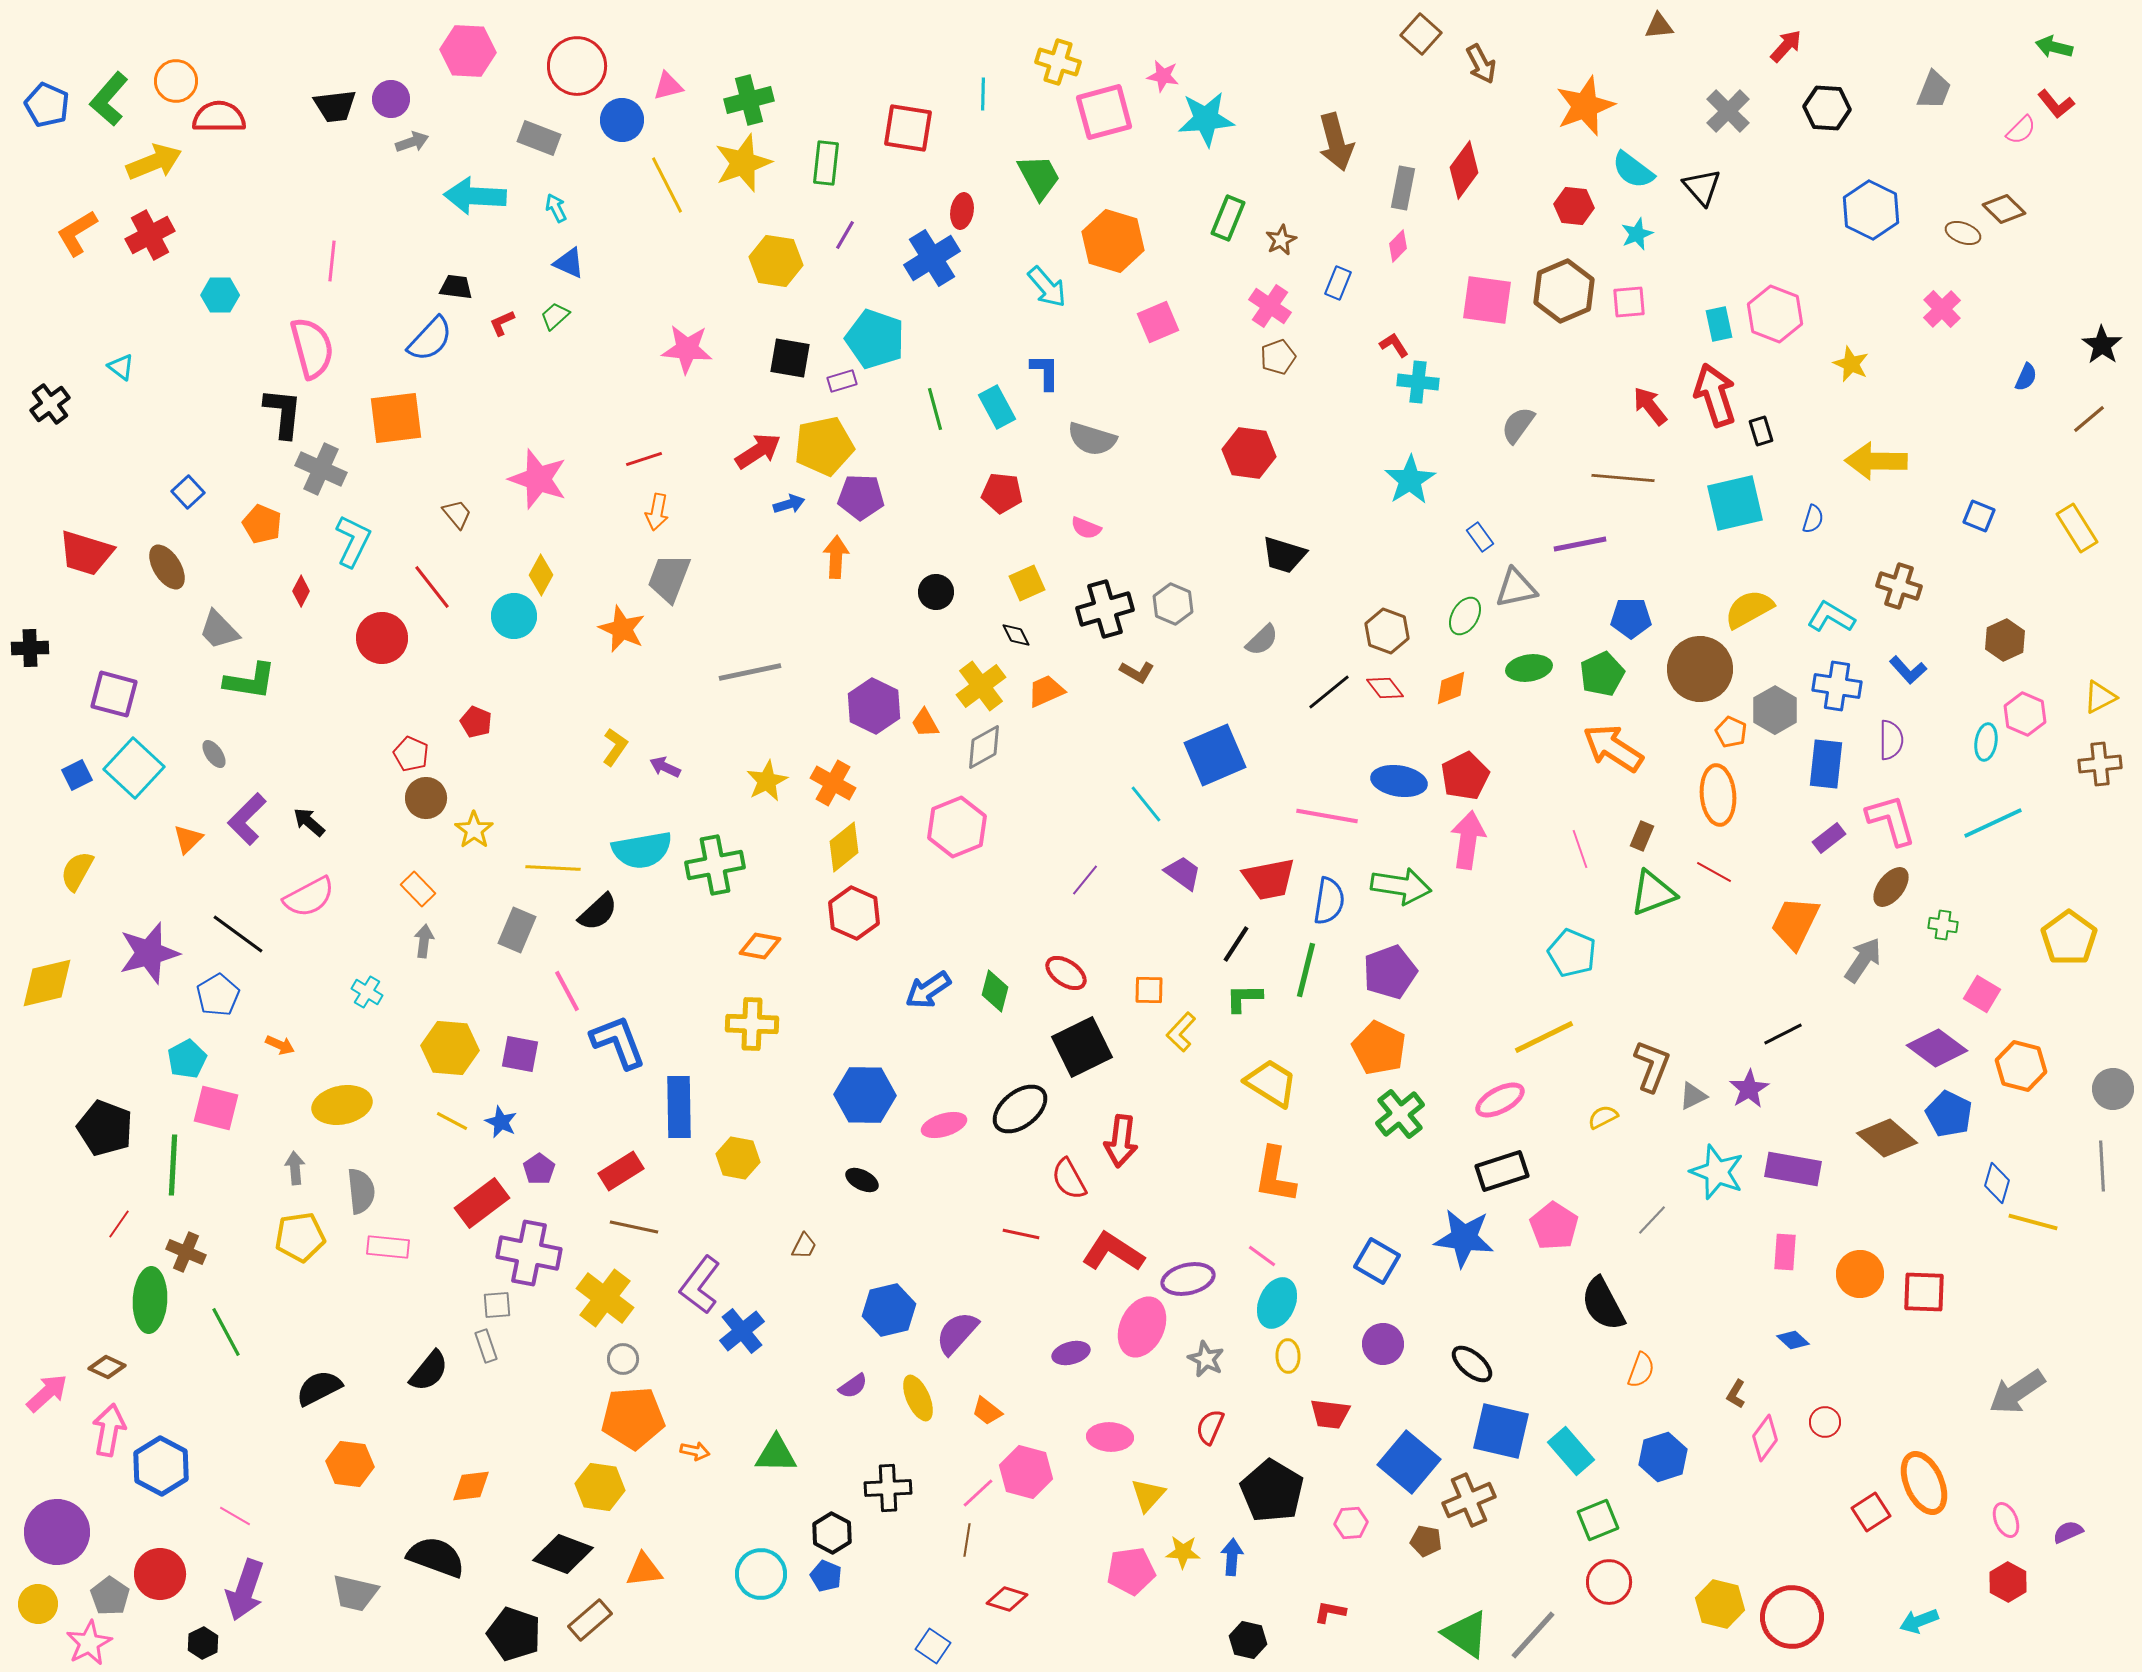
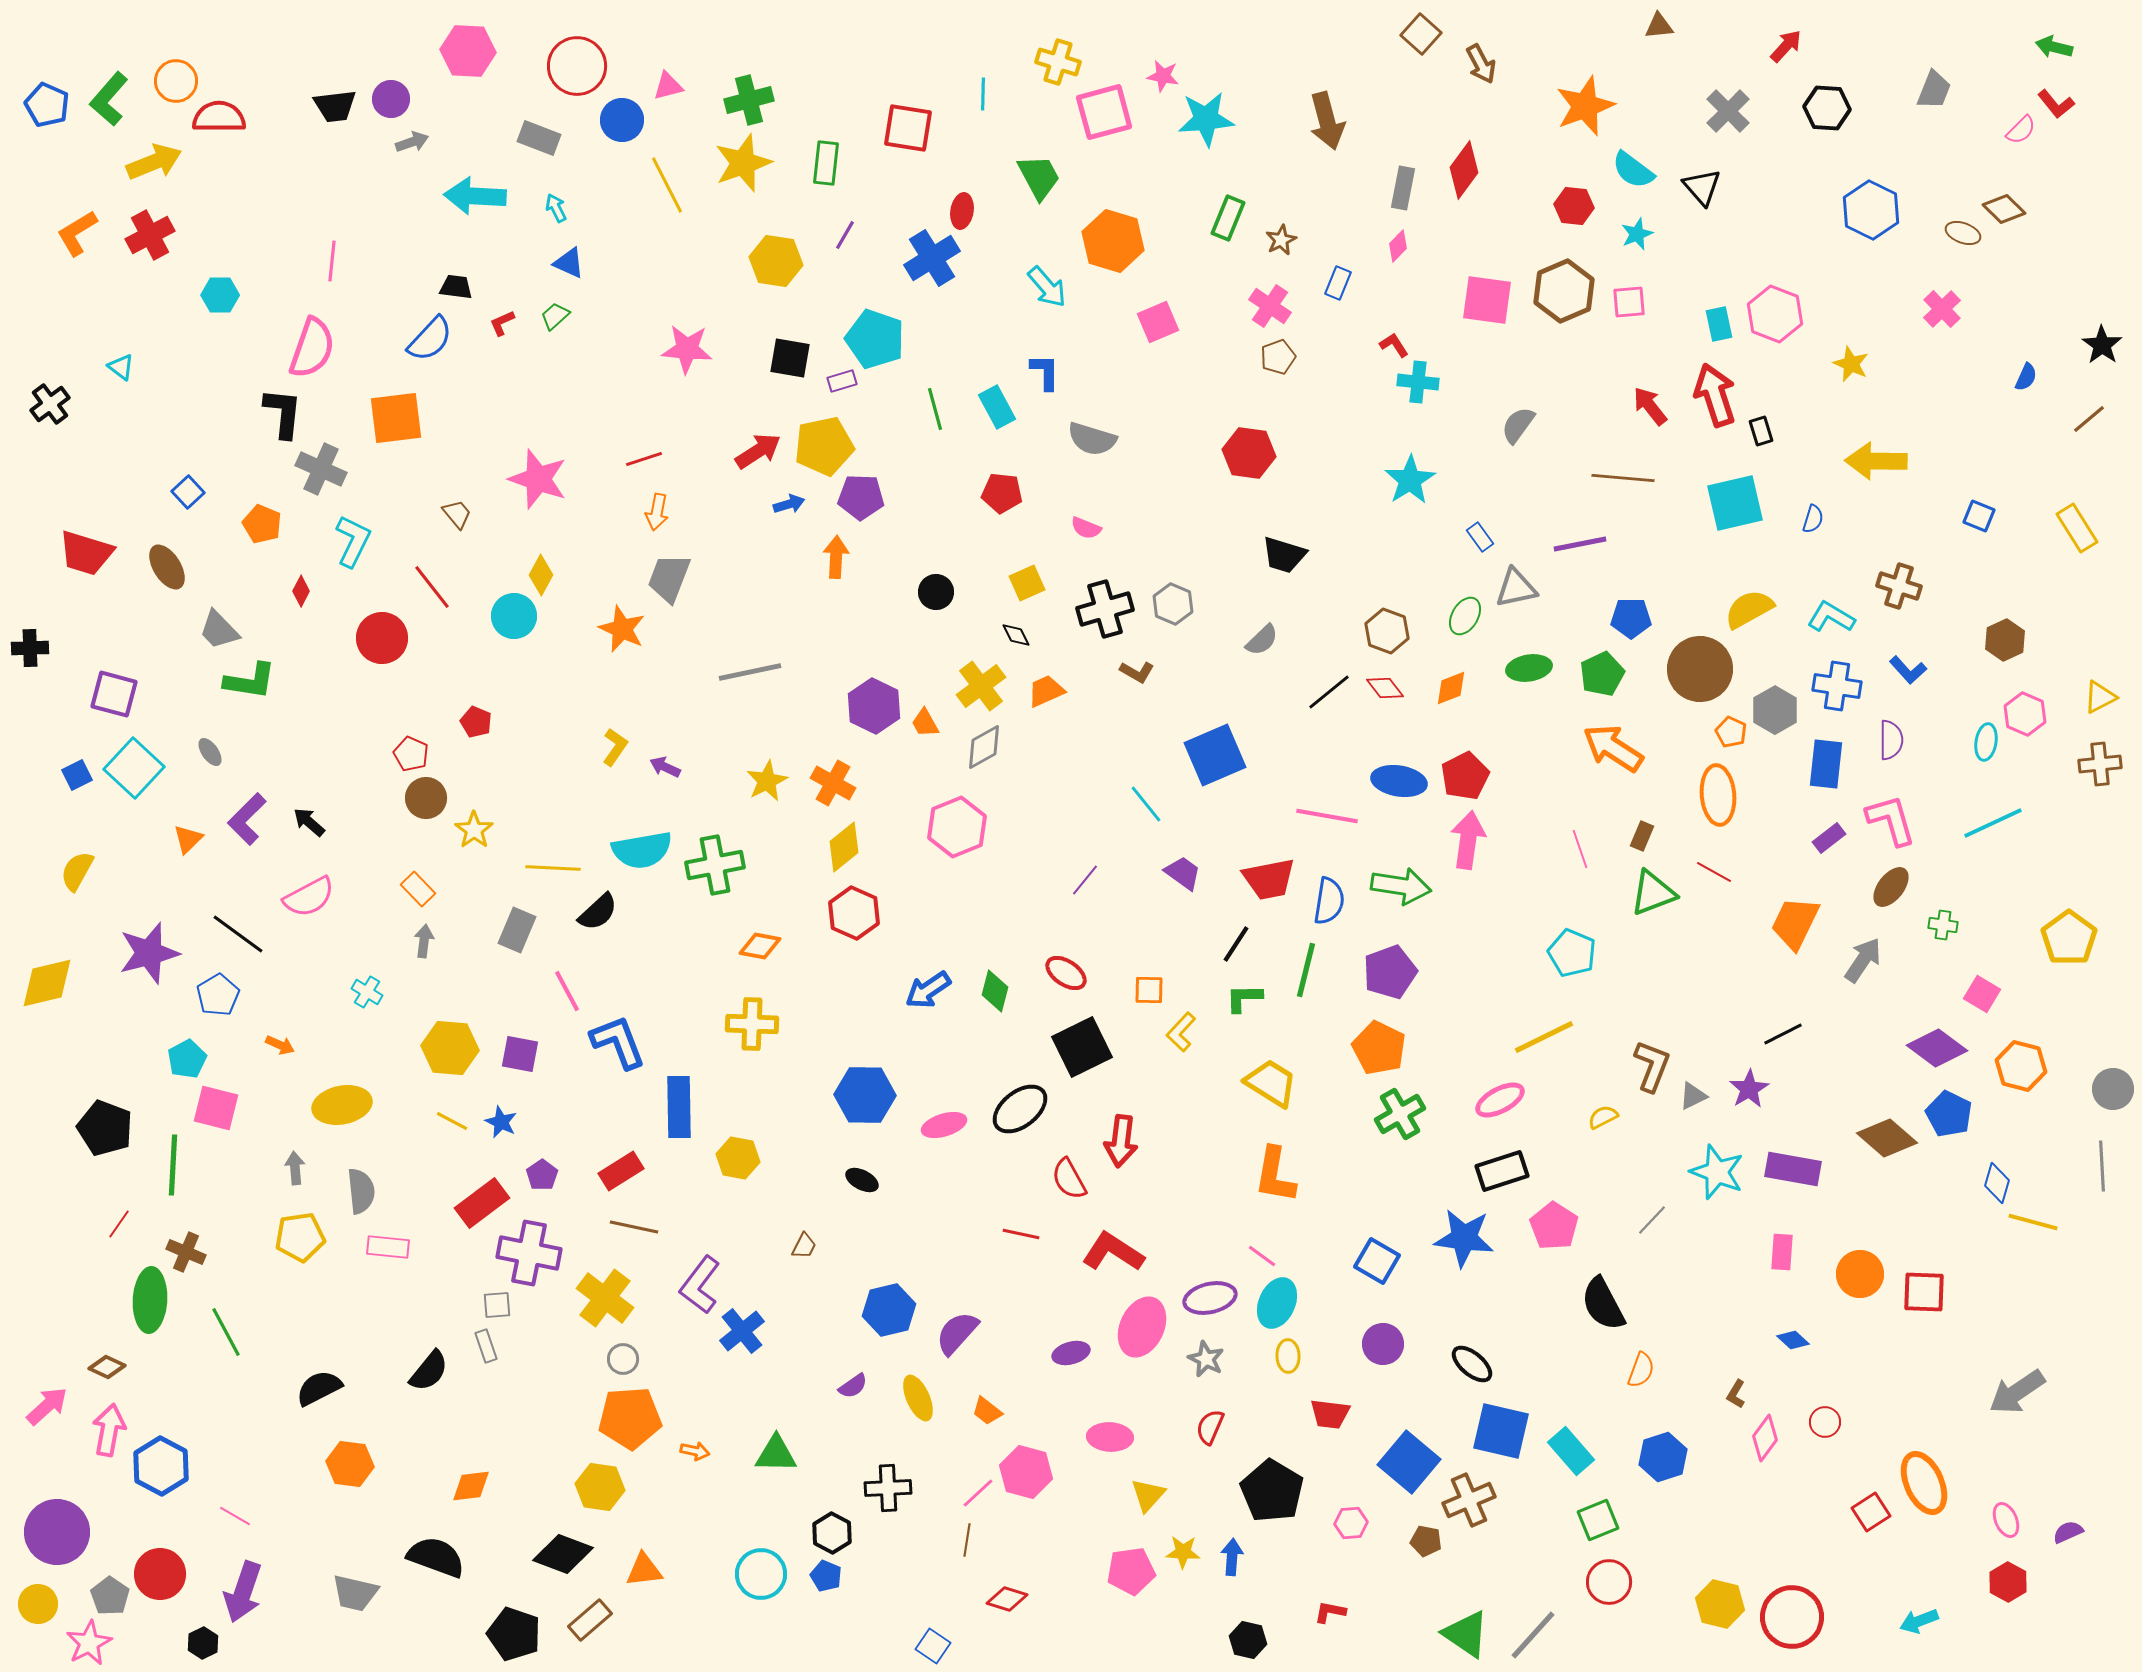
brown arrow at (1336, 142): moved 9 px left, 21 px up
pink semicircle at (312, 348): rotated 34 degrees clockwise
gray ellipse at (214, 754): moved 4 px left, 2 px up
green cross at (1400, 1114): rotated 9 degrees clockwise
purple pentagon at (539, 1169): moved 3 px right, 6 px down
pink rectangle at (1785, 1252): moved 3 px left
purple ellipse at (1188, 1279): moved 22 px right, 19 px down
pink arrow at (47, 1393): moved 13 px down
orange pentagon at (633, 1418): moved 3 px left
purple arrow at (245, 1590): moved 2 px left, 2 px down
